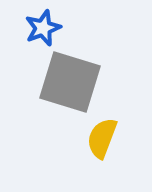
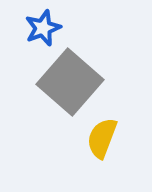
gray square: rotated 24 degrees clockwise
